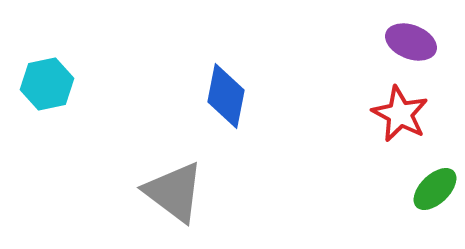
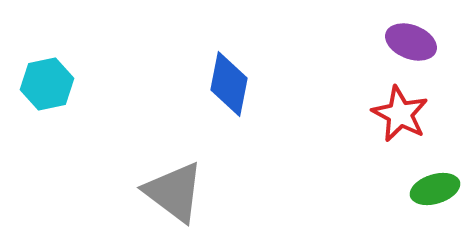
blue diamond: moved 3 px right, 12 px up
green ellipse: rotated 27 degrees clockwise
